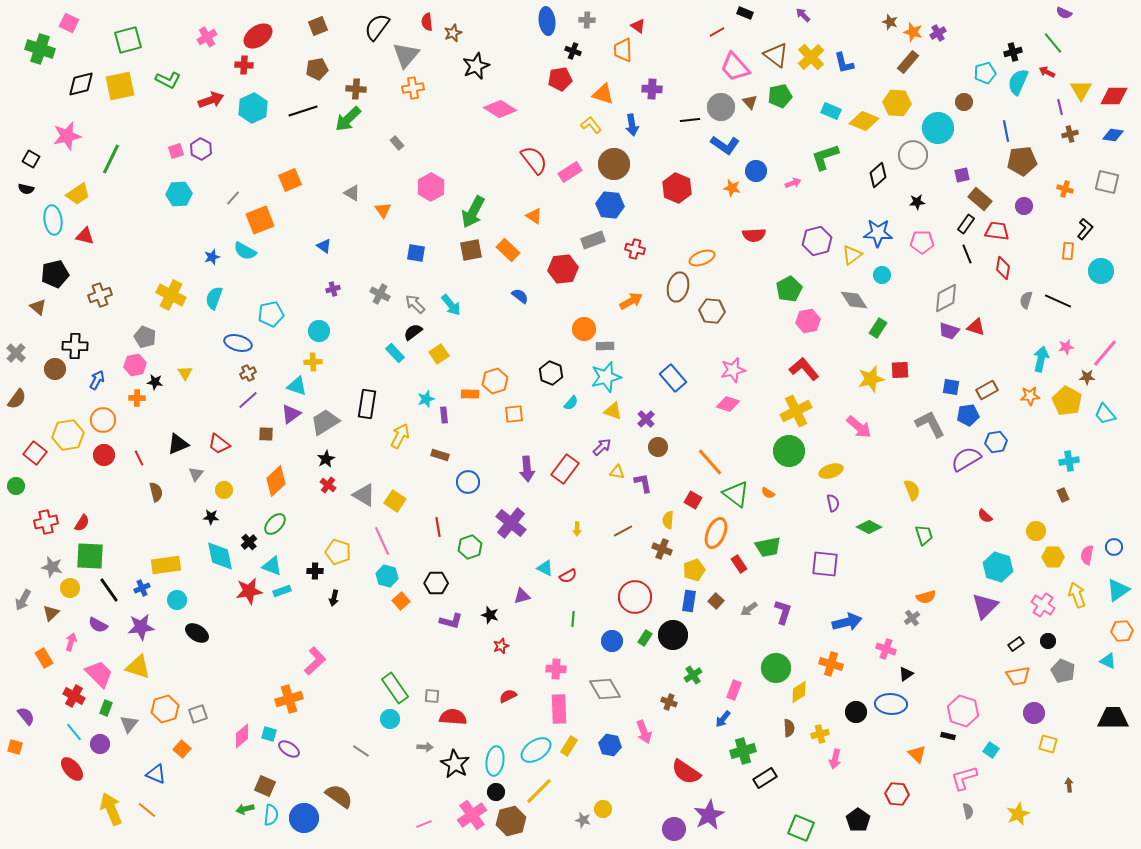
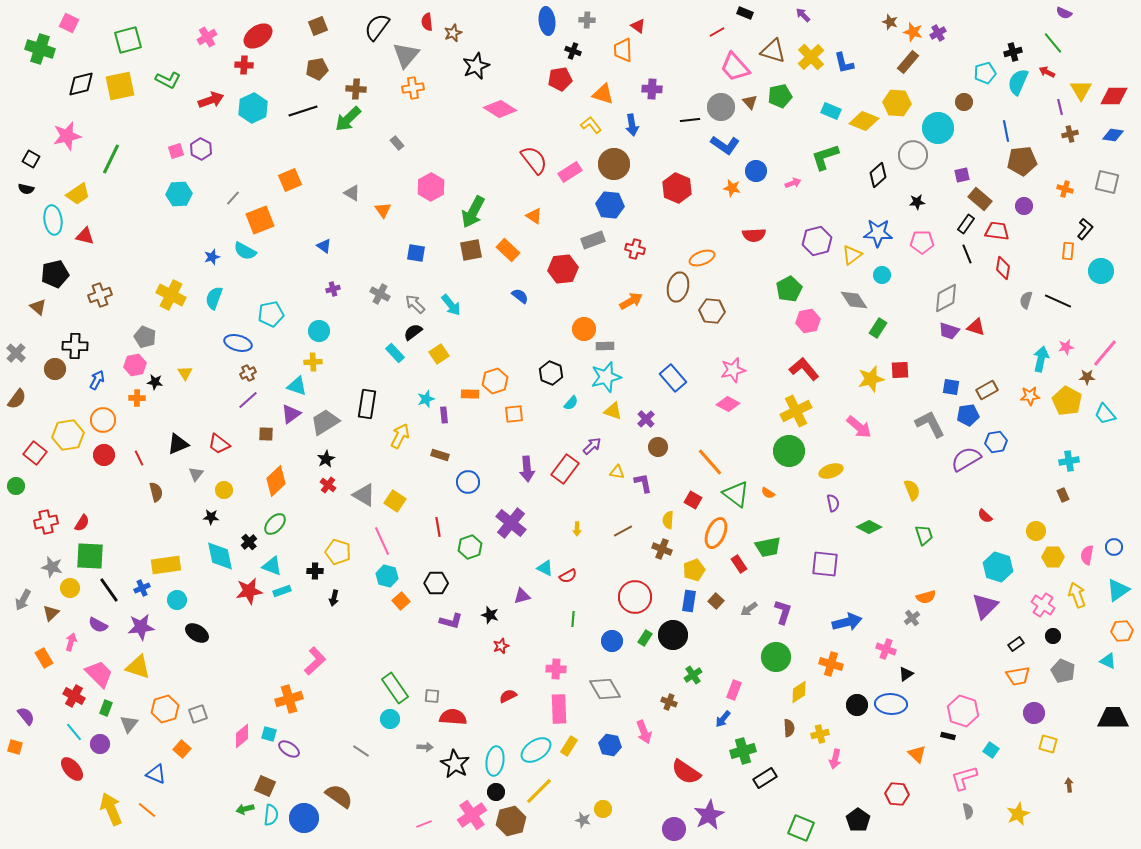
brown triangle at (776, 55): moved 3 px left, 4 px up; rotated 20 degrees counterclockwise
pink diamond at (728, 404): rotated 10 degrees clockwise
purple arrow at (602, 447): moved 10 px left, 1 px up
black circle at (1048, 641): moved 5 px right, 5 px up
green circle at (776, 668): moved 11 px up
black circle at (856, 712): moved 1 px right, 7 px up
